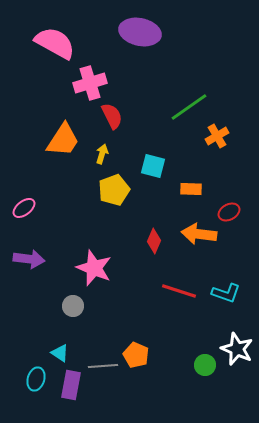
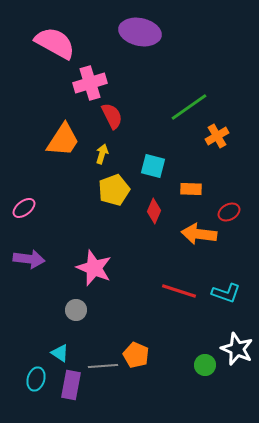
red diamond: moved 30 px up
gray circle: moved 3 px right, 4 px down
